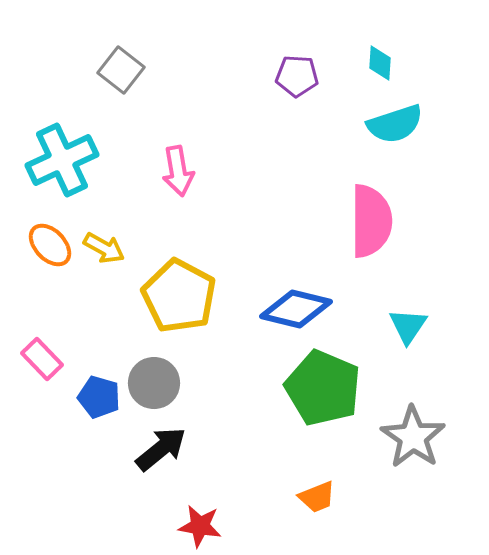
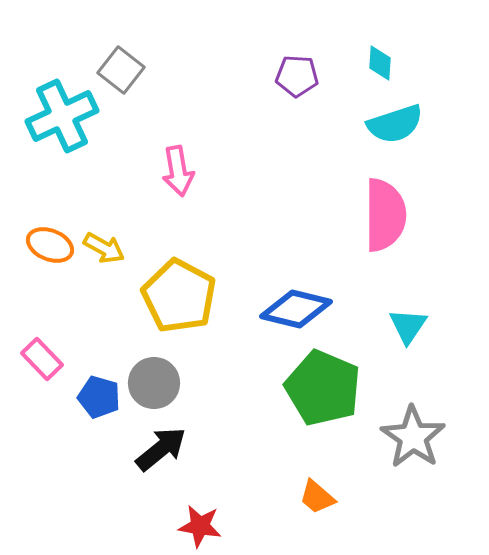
cyan cross: moved 44 px up
pink semicircle: moved 14 px right, 6 px up
orange ellipse: rotated 24 degrees counterclockwise
orange trapezoid: rotated 63 degrees clockwise
